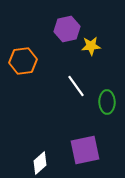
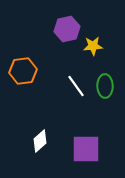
yellow star: moved 2 px right
orange hexagon: moved 10 px down
green ellipse: moved 2 px left, 16 px up
purple square: moved 1 px right, 1 px up; rotated 12 degrees clockwise
white diamond: moved 22 px up
